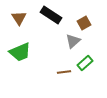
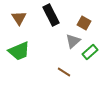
black rectangle: rotated 30 degrees clockwise
brown square: rotated 32 degrees counterclockwise
green trapezoid: moved 1 px left, 1 px up
green rectangle: moved 5 px right, 11 px up
brown line: rotated 40 degrees clockwise
